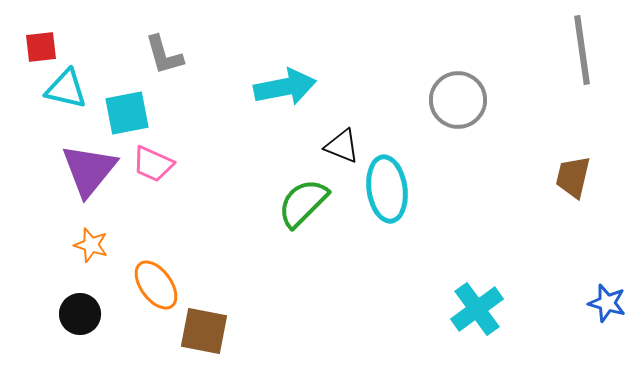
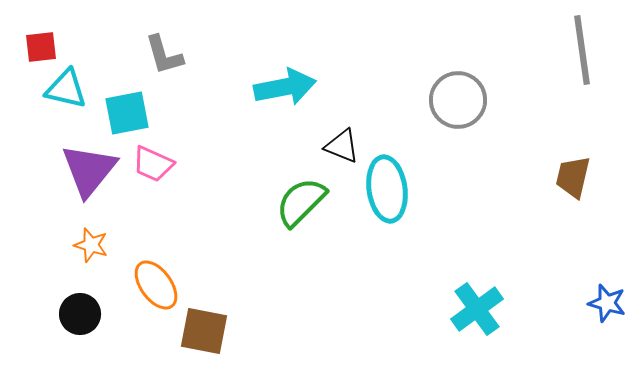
green semicircle: moved 2 px left, 1 px up
